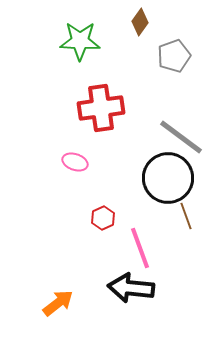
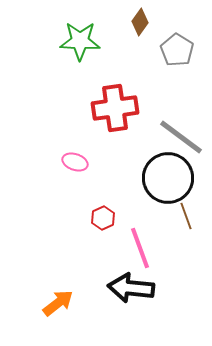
gray pentagon: moved 3 px right, 6 px up; rotated 20 degrees counterclockwise
red cross: moved 14 px right
